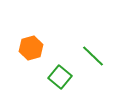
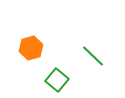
green square: moved 3 px left, 3 px down
